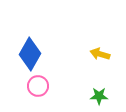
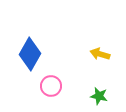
pink circle: moved 13 px right
green star: rotated 12 degrees clockwise
